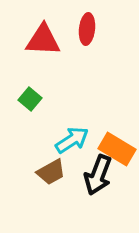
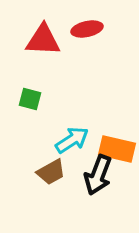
red ellipse: rotated 72 degrees clockwise
green square: rotated 25 degrees counterclockwise
orange rectangle: rotated 18 degrees counterclockwise
